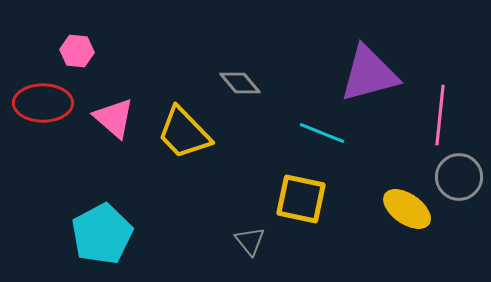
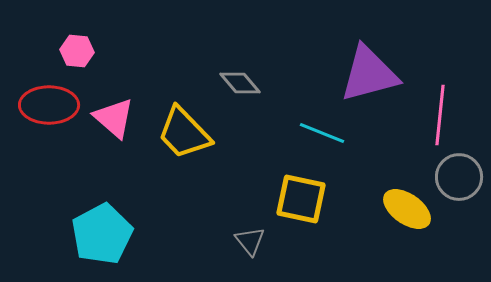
red ellipse: moved 6 px right, 2 px down
